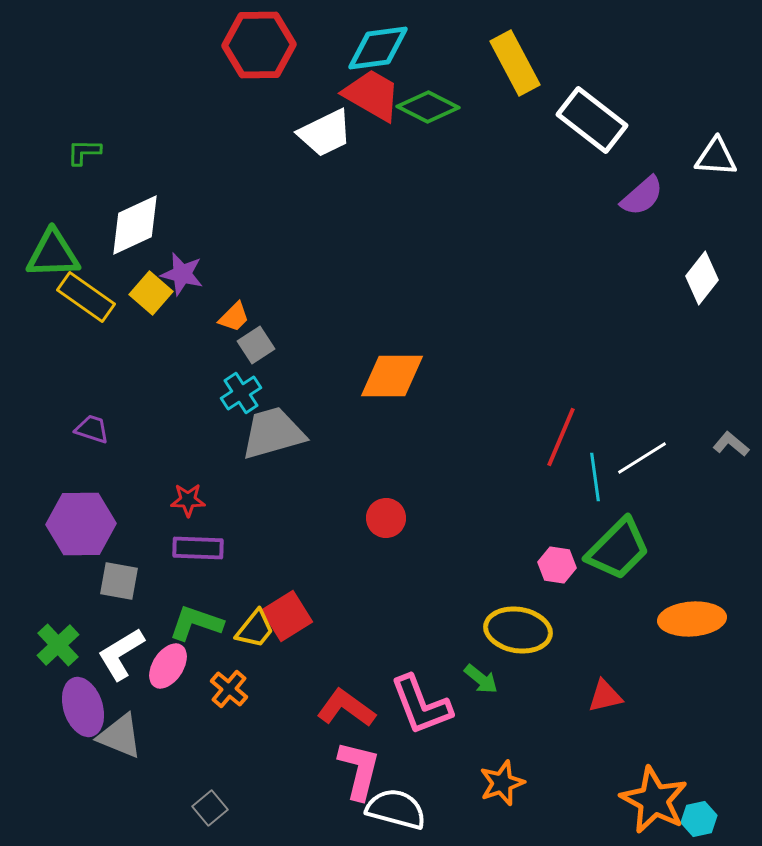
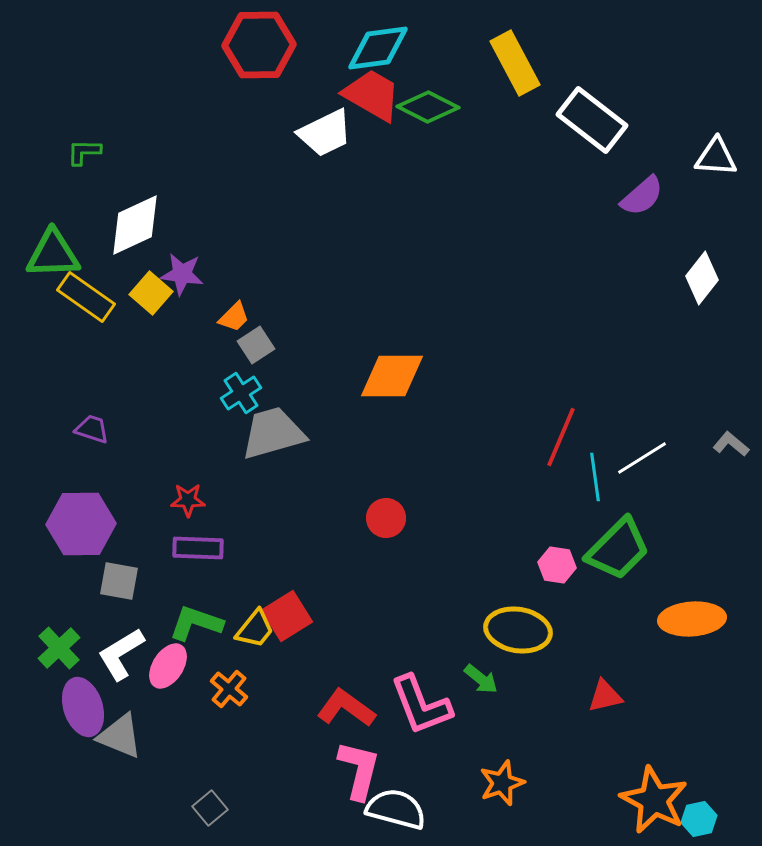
purple star at (182, 274): rotated 6 degrees counterclockwise
green cross at (58, 645): moved 1 px right, 3 px down
